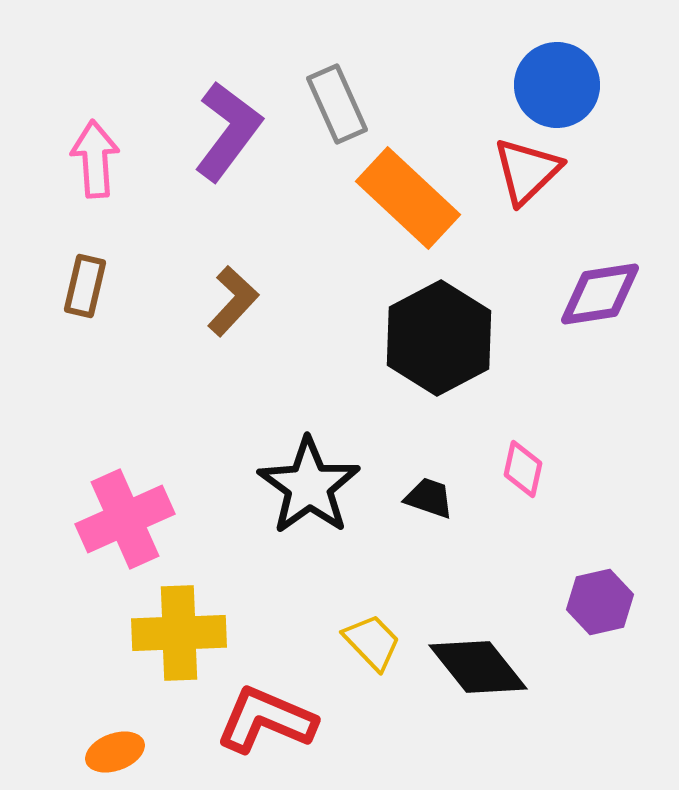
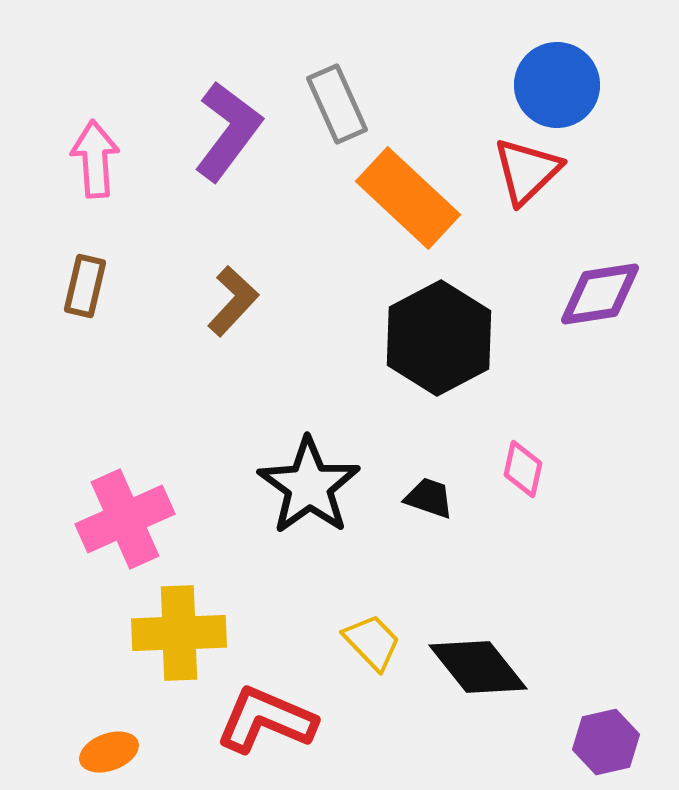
purple hexagon: moved 6 px right, 140 px down
orange ellipse: moved 6 px left
